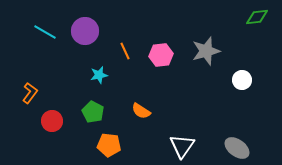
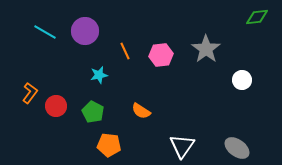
gray star: moved 2 px up; rotated 20 degrees counterclockwise
red circle: moved 4 px right, 15 px up
